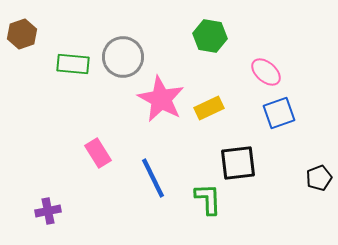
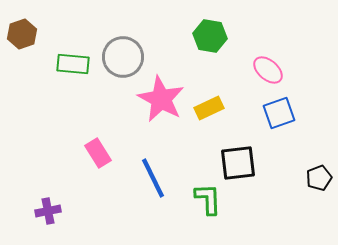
pink ellipse: moved 2 px right, 2 px up
